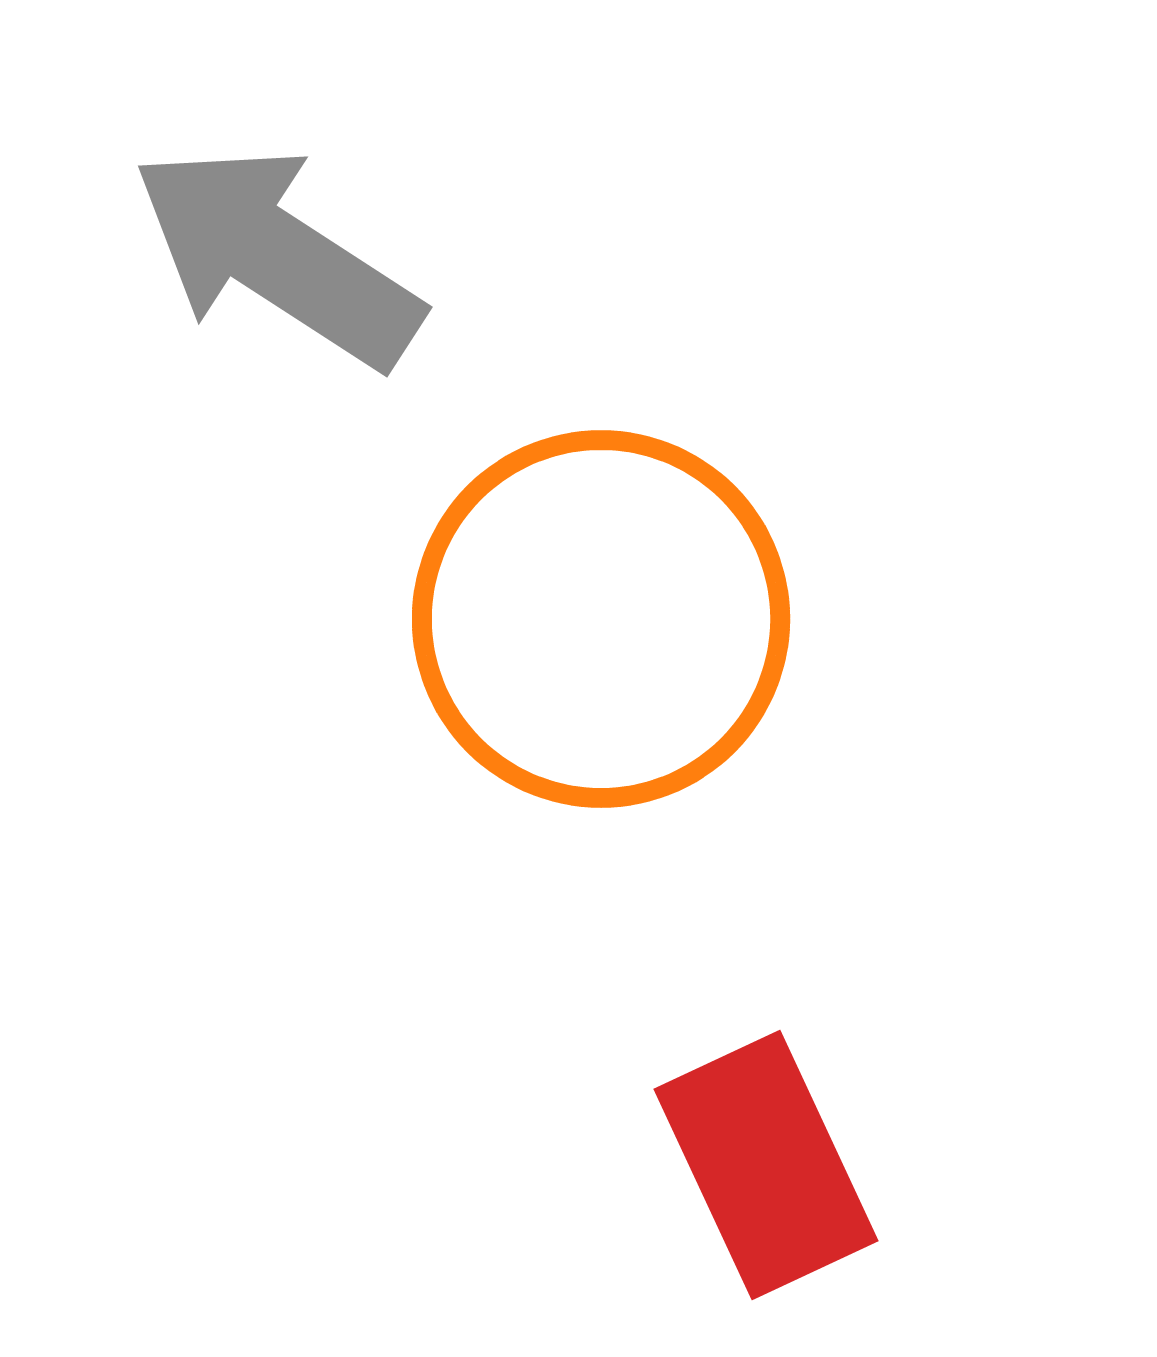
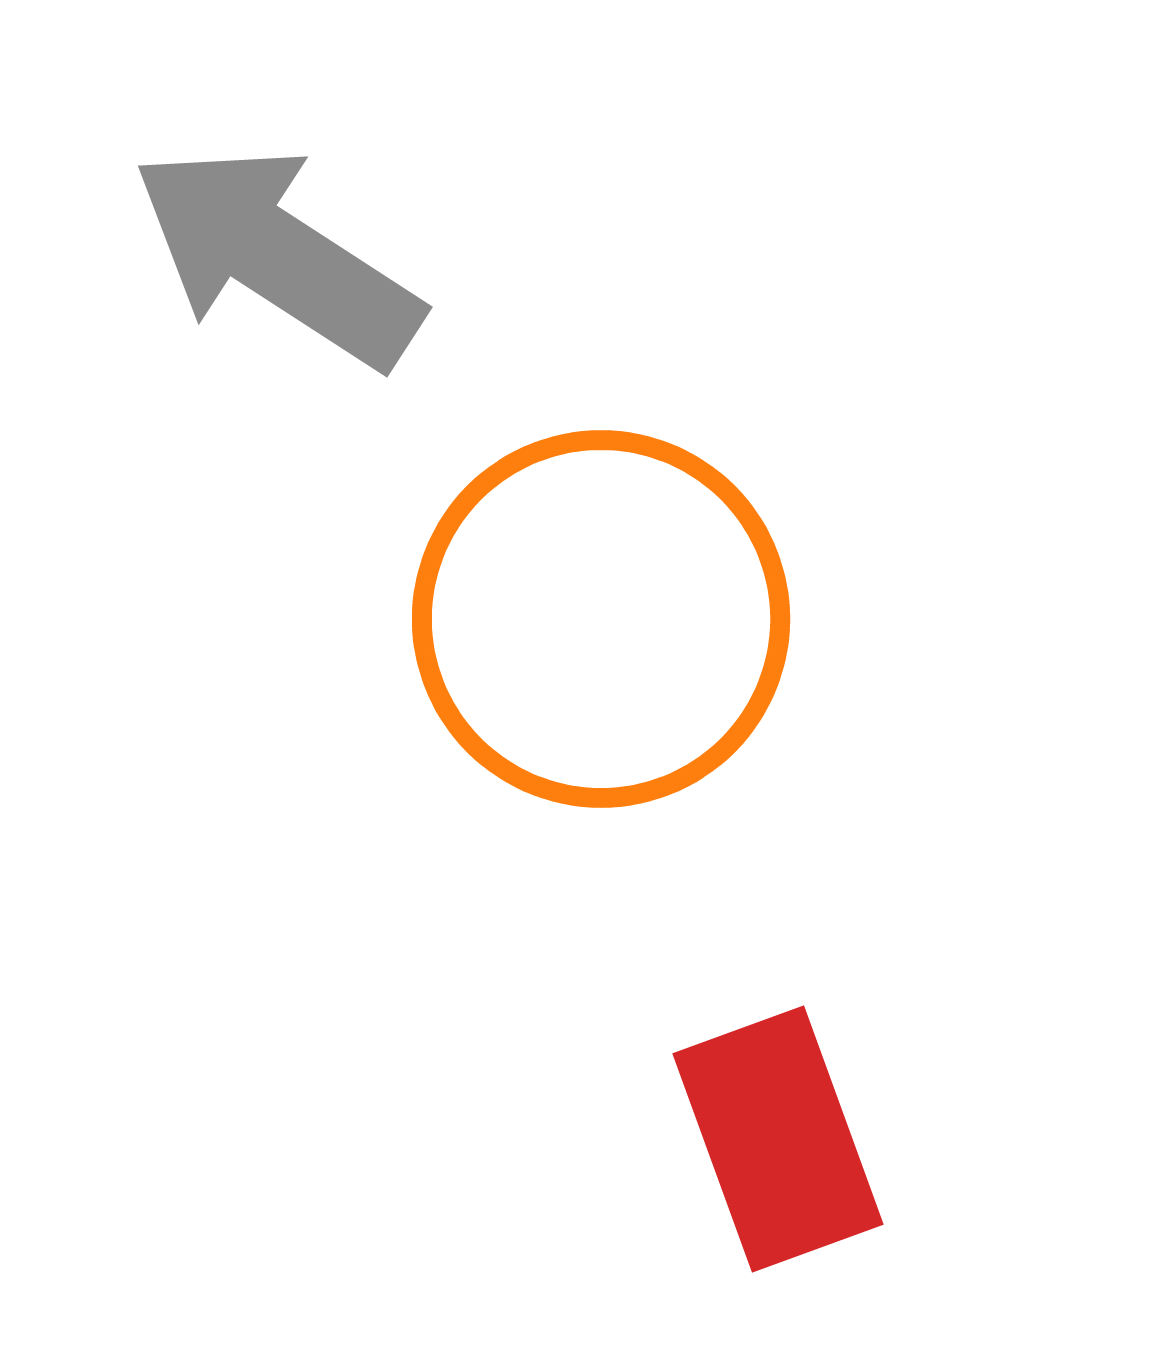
red rectangle: moved 12 px right, 26 px up; rotated 5 degrees clockwise
